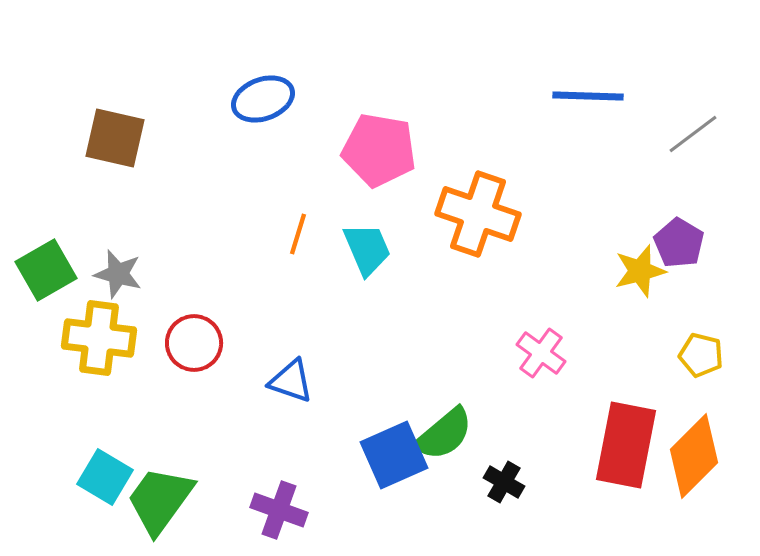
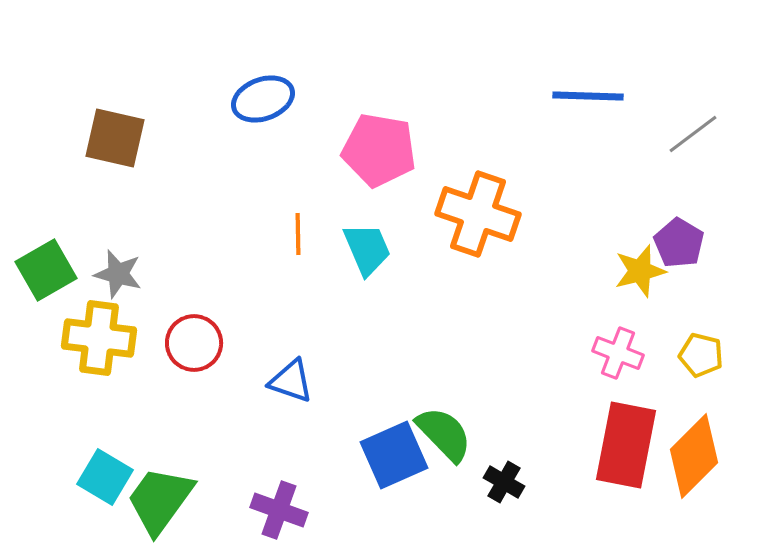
orange line: rotated 18 degrees counterclockwise
pink cross: moved 77 px right; rotated 15 degrees counterclockwise
green semicircle: rotated 94 degrees counterclockwise
